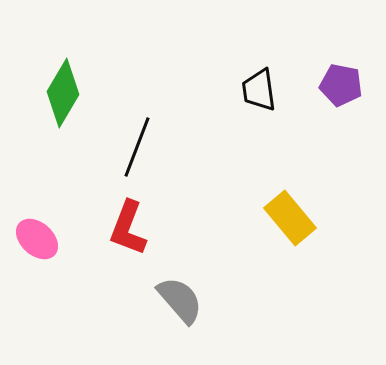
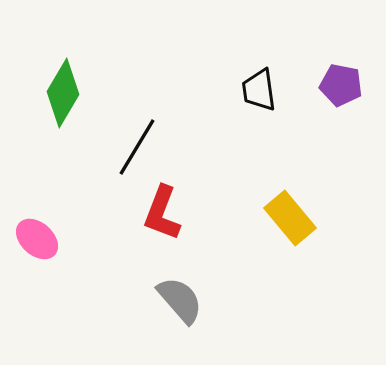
black line: rotated 10 degrees clockwise
red L-shape: moved 34 px right, 15 px up
